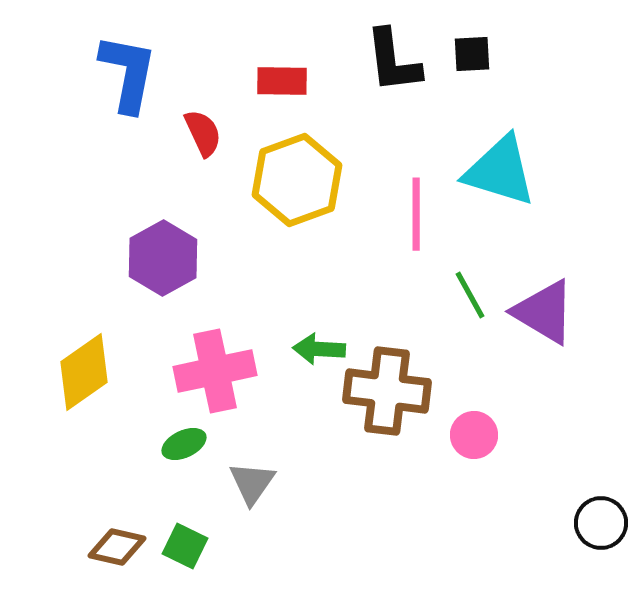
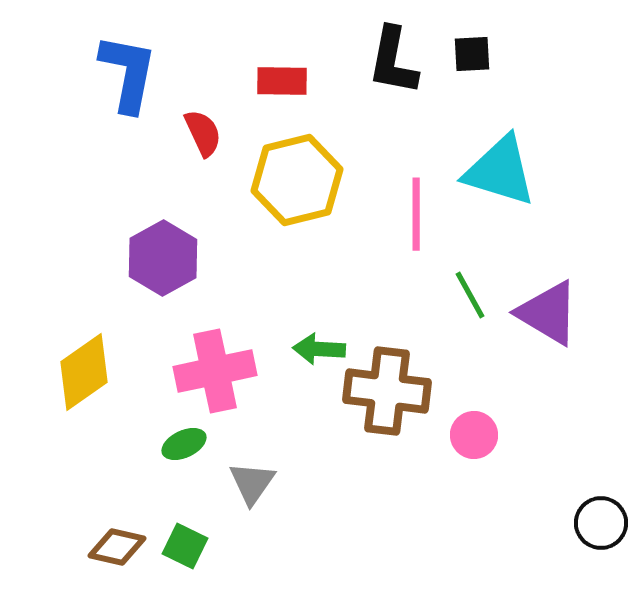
black L-shape: rotated 18 degrees clockwise
yellow hexagon: rotated 6 degrees clockwise
purple triangle: moved 4 px right, 1 px down
